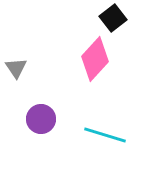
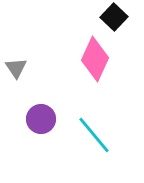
black square: moved 1 px right, 1 px up; rotated 8 degrees counterclockwise
pink diamond: rotated 18 degrees counterclockwise
cyan line: moved 11 px left; rotated 33 degrees clockwise
